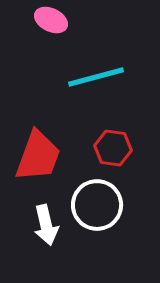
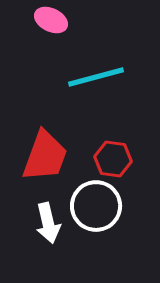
red hexagon: moved 11 px down
red trapezoid: moved 7 px right
white circle: moved 1 px left, 1 px down
white arrow: moved 2 px right, 2 px up
